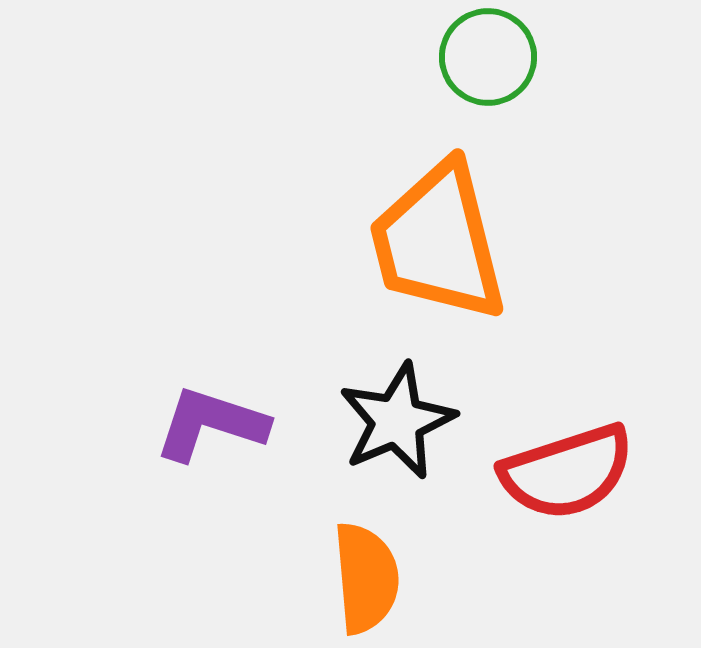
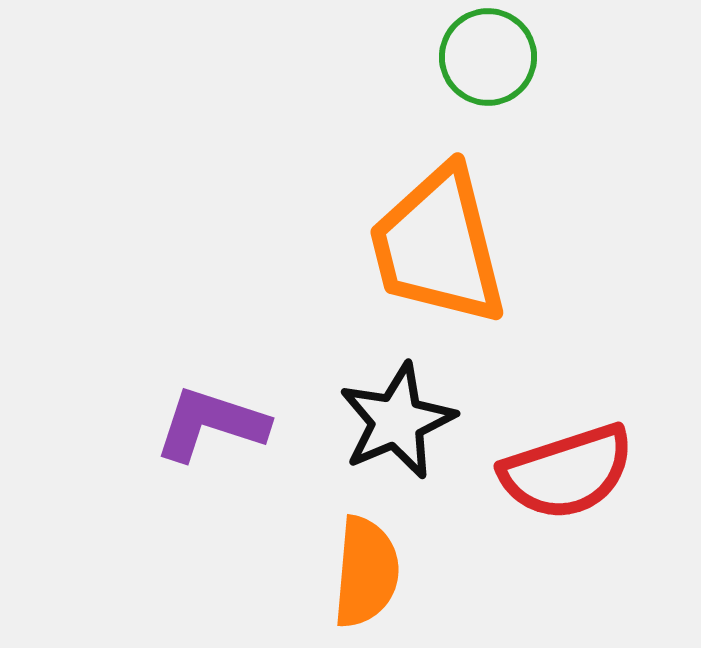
orange trapezoid: moved 4 px down
orange semicircle: moved 6 px up; rotated 10 degrees clockwise
